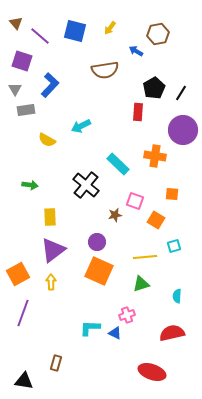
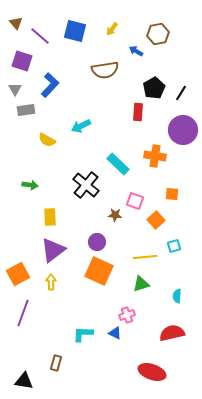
yellow arrow at (110, 28): moved 2 px right, 1 px down
brown star at (115, 215): rotated 16 degrees clockwise
orange square at (156, 220): rotated 18 degrees clockwise
cyan L-shape at (90, 328): moved 7 px left, 6 px down
